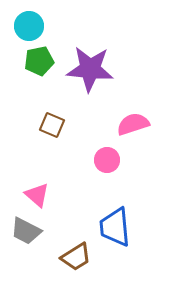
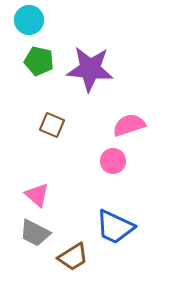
cyan circle: moved 6 px up
green pentagon: rotated 24 degrees clockwise
pink semicircle: moved 4 px left, 1 px down
pink circle: moved 6 px right, 1 px down
blue trapezoid: rotated 60 degrees counterclockwise
gray trapezoid: moved 9 px right, 2 px down
brown trapezoid: moved 3 px left
